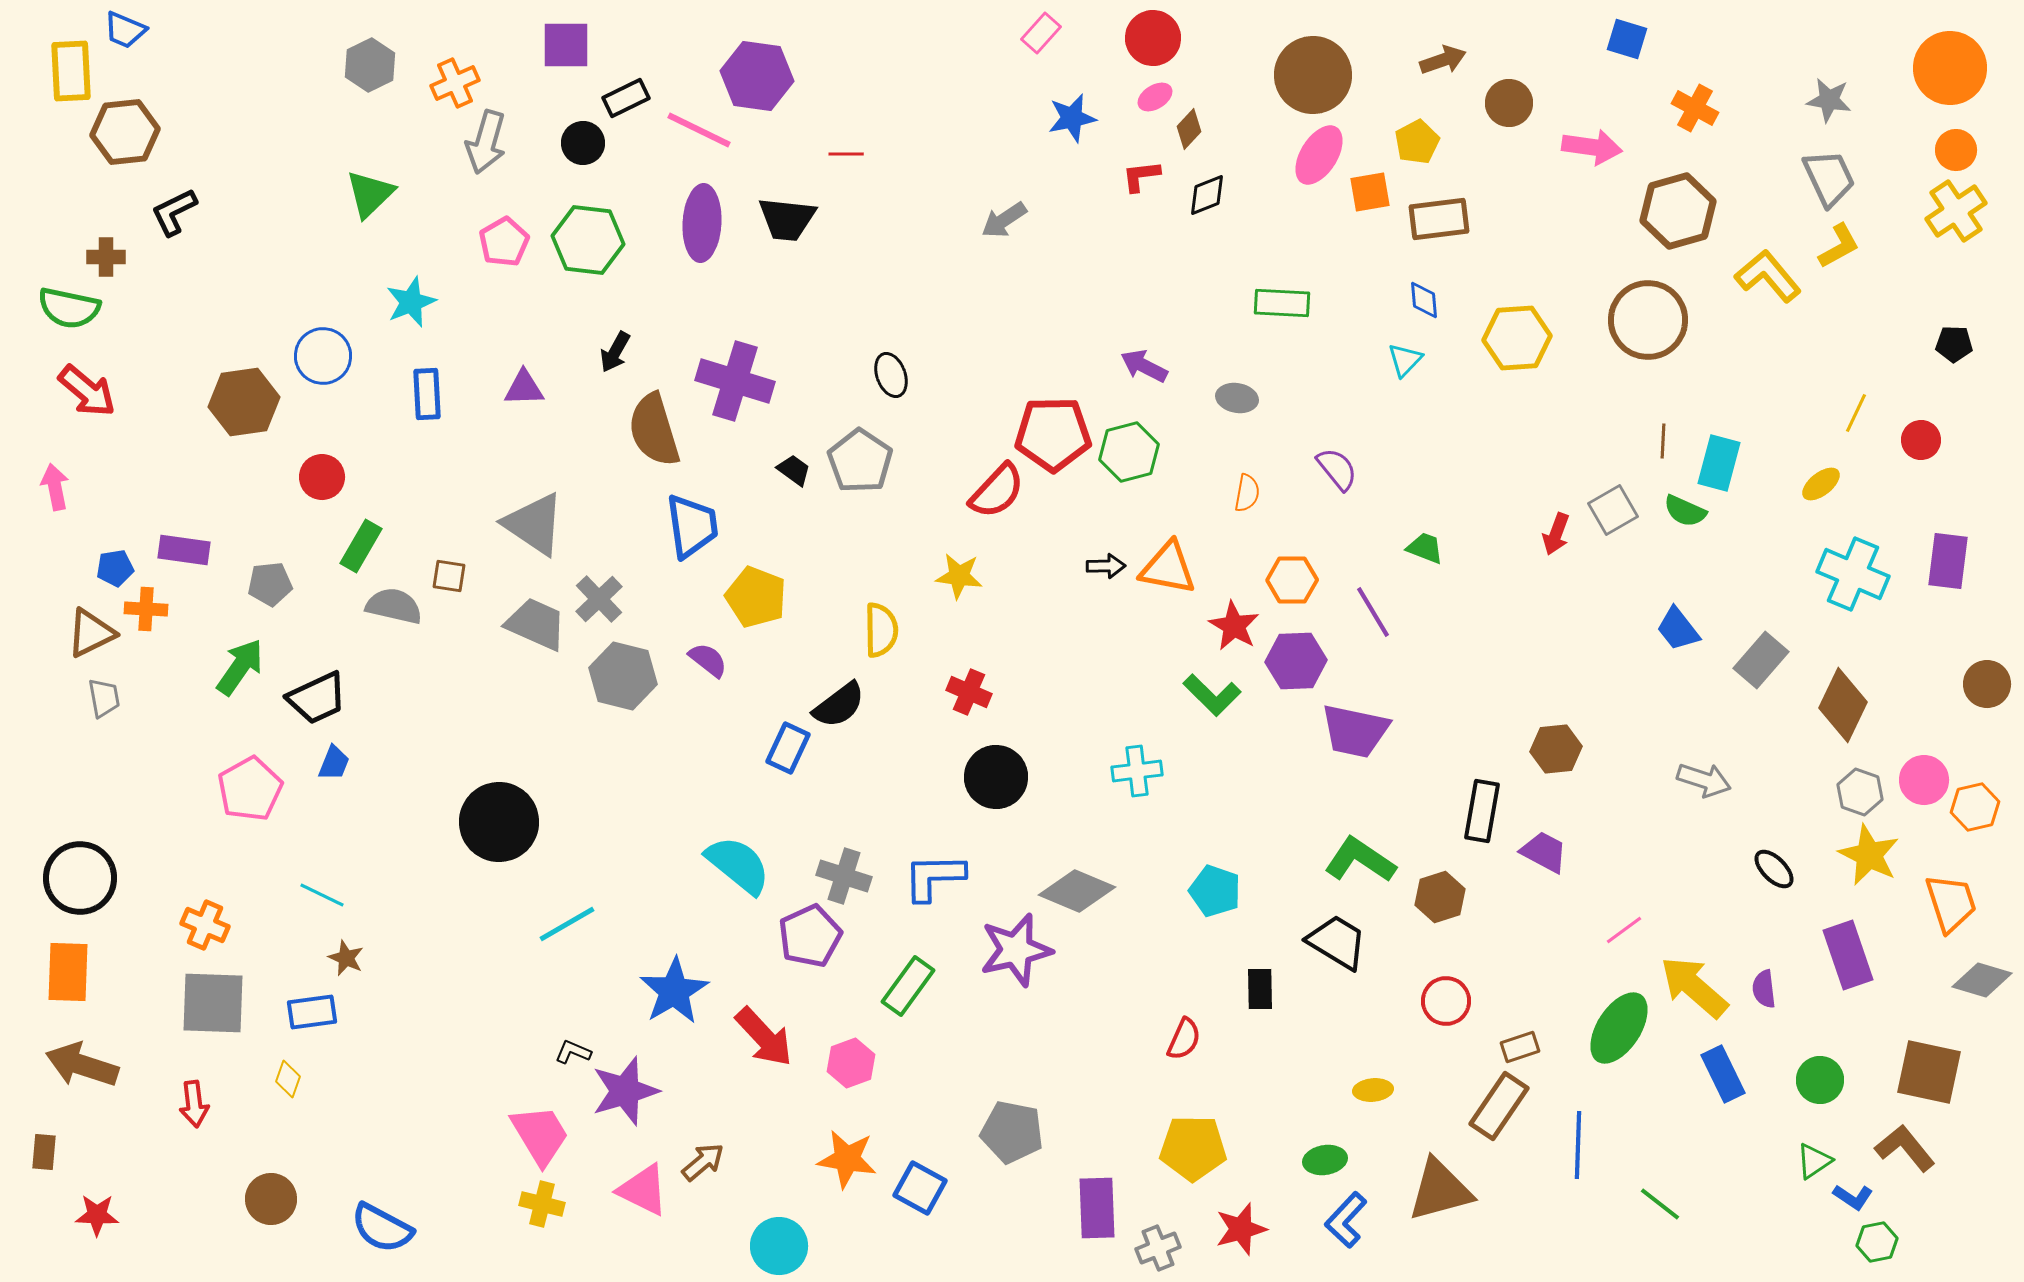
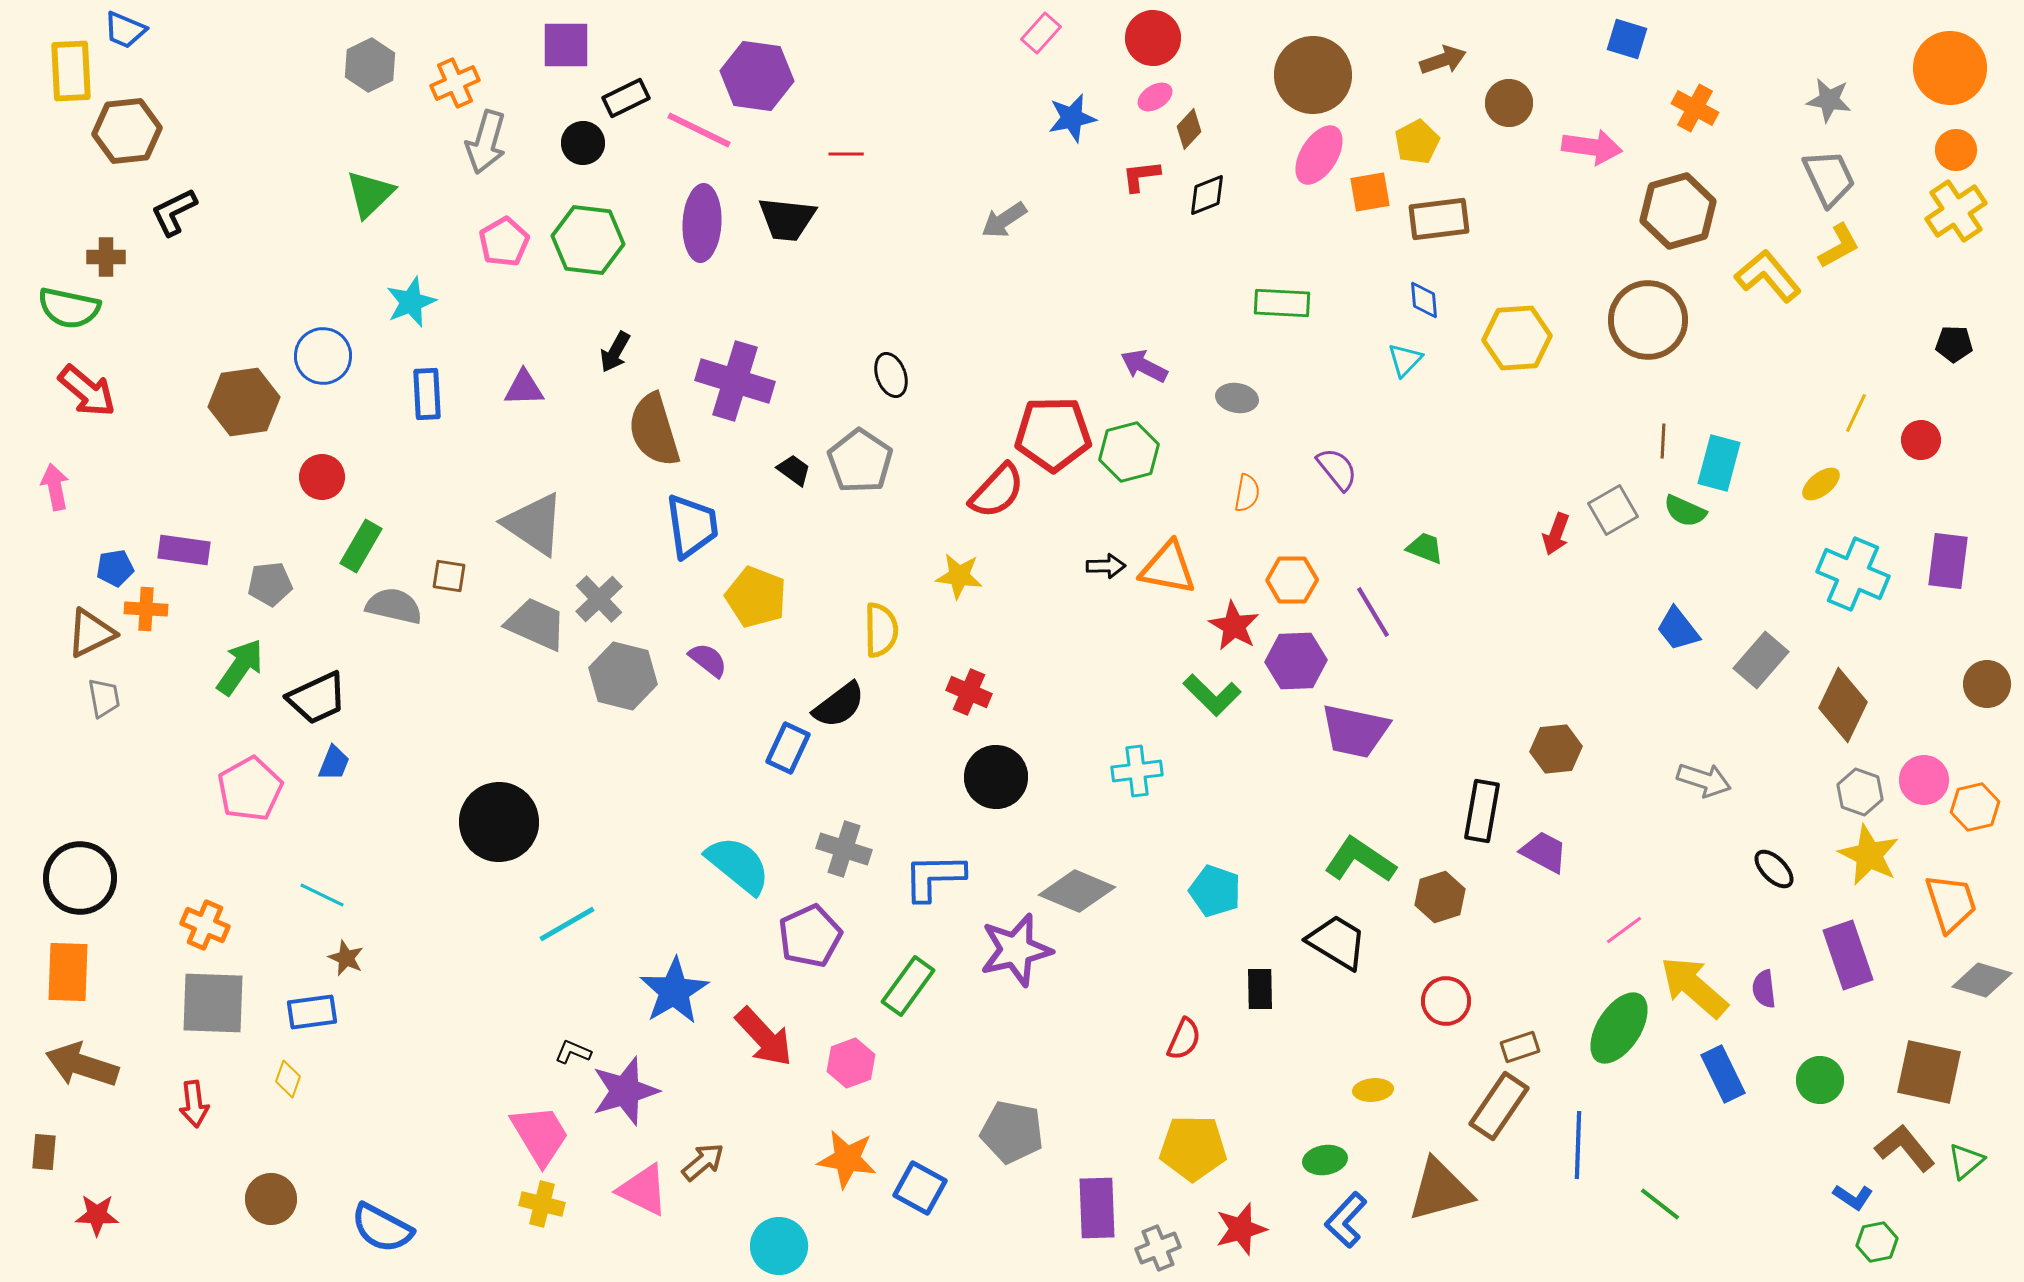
brown hexagon at (125, 132): moved 2 px right, 1 px up
gray cross at (844, 876): moved 27 px up
green triangle at (1814, 1161): moved 152 px right; rotated 6 degrees counterclockwise
